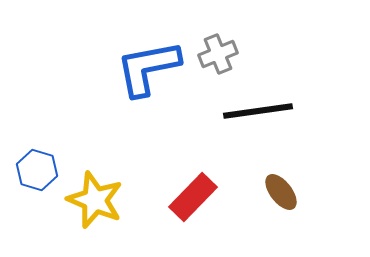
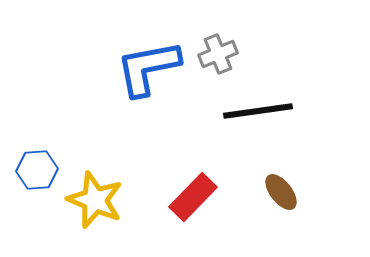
blue hexagon: rotated 21 degrees counterclockwise
